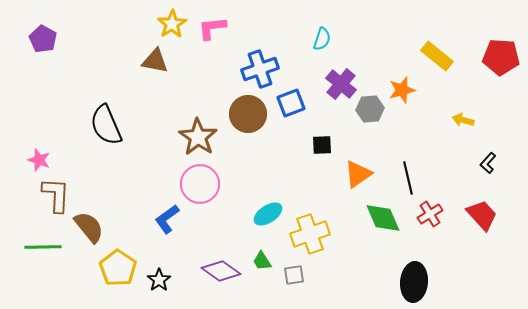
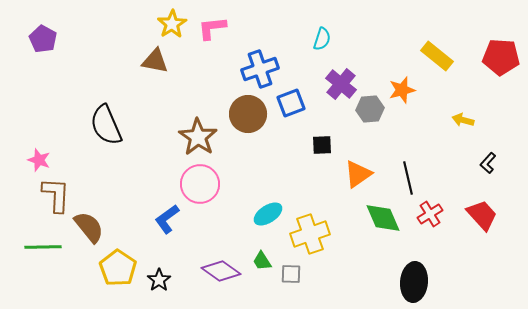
gray square: moved 3 px left, 1 px up; rotated 10 degrees clockwise
